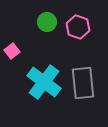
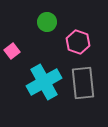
pink hexagon: moved 15 px down
cyan cross: rotated 24 degrees clockwise
